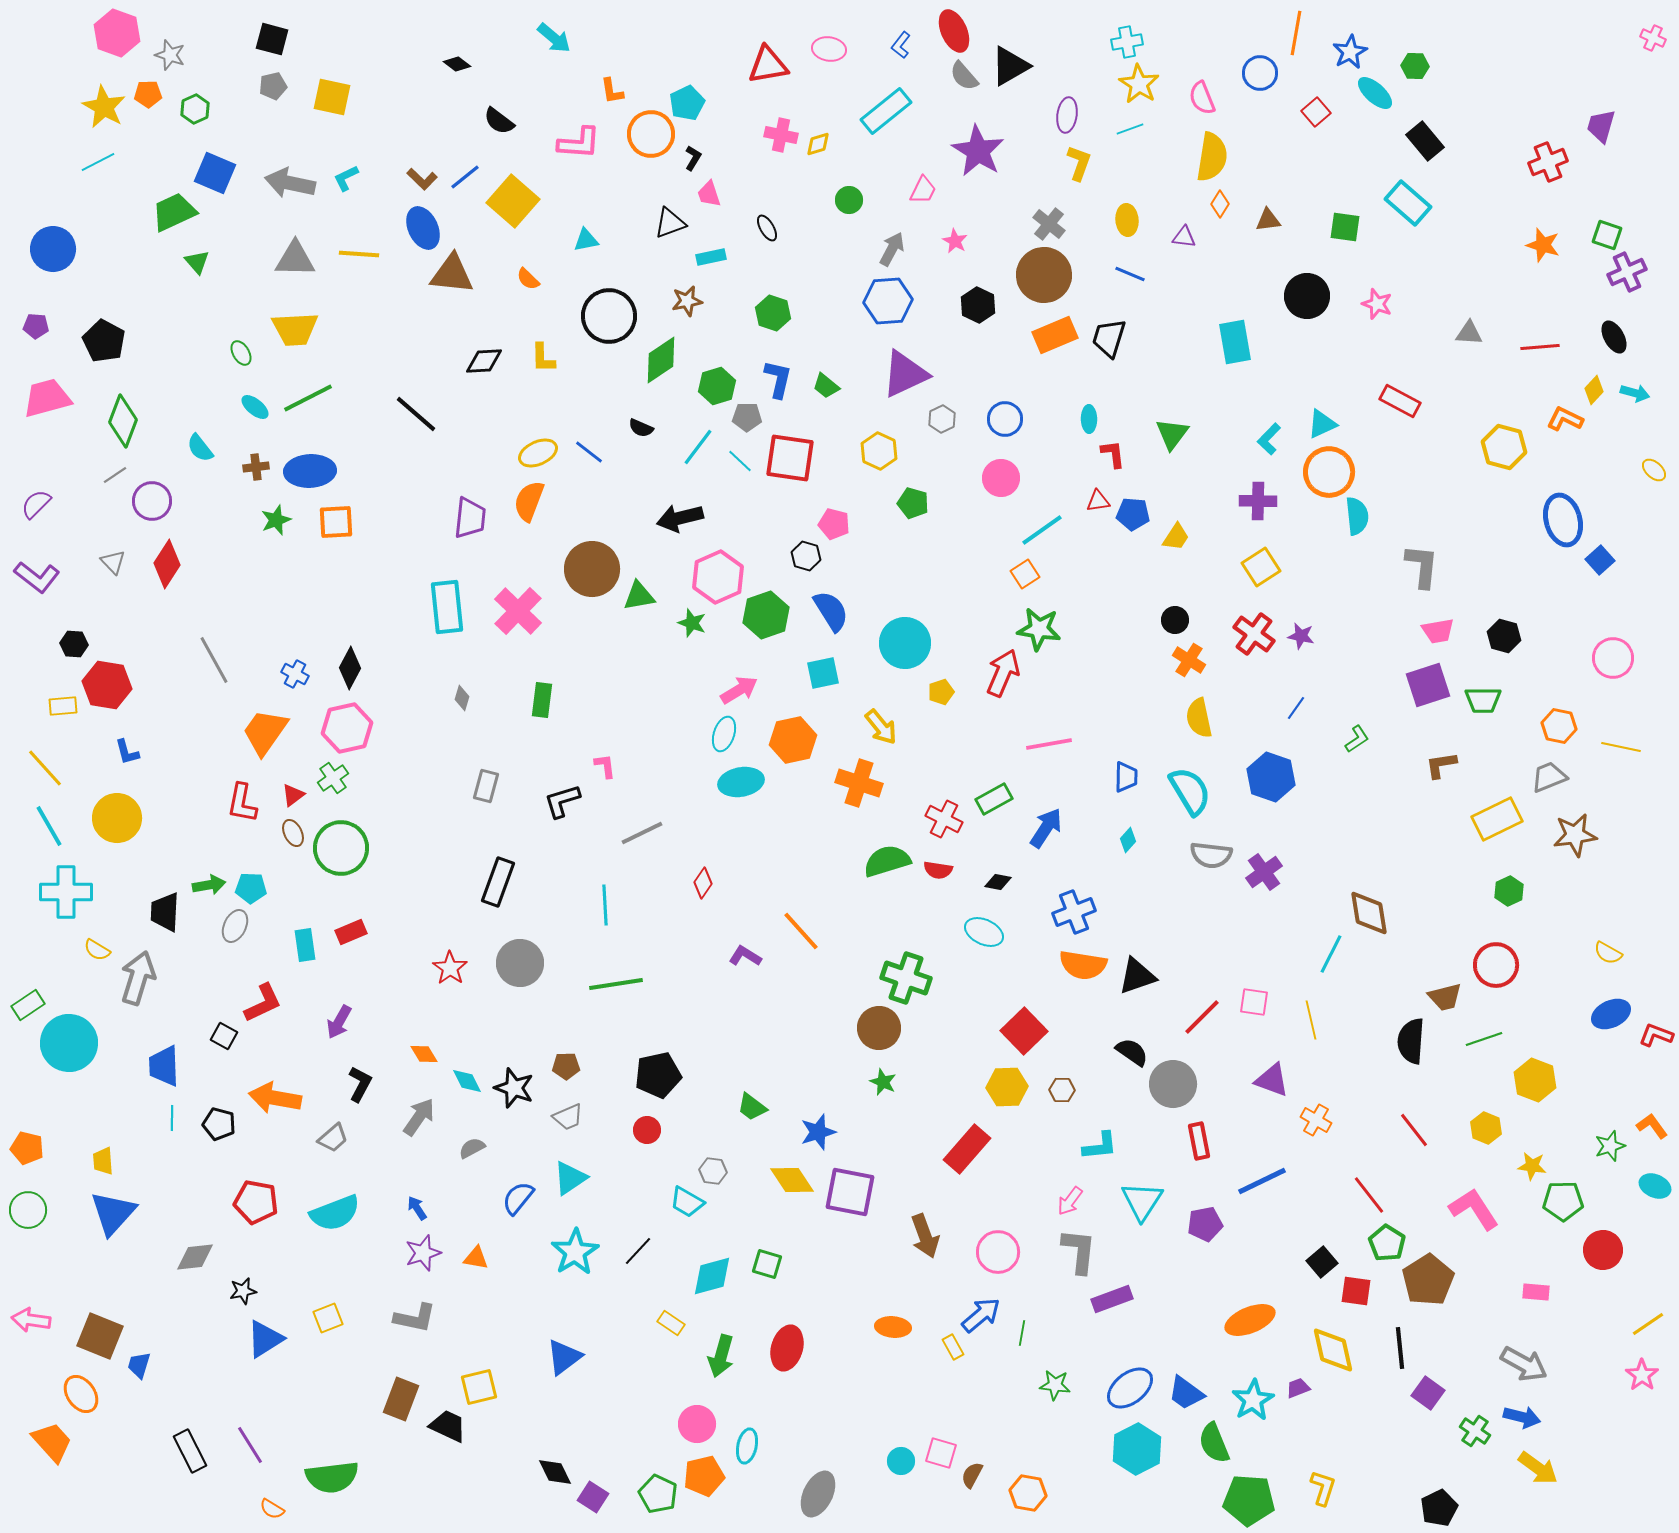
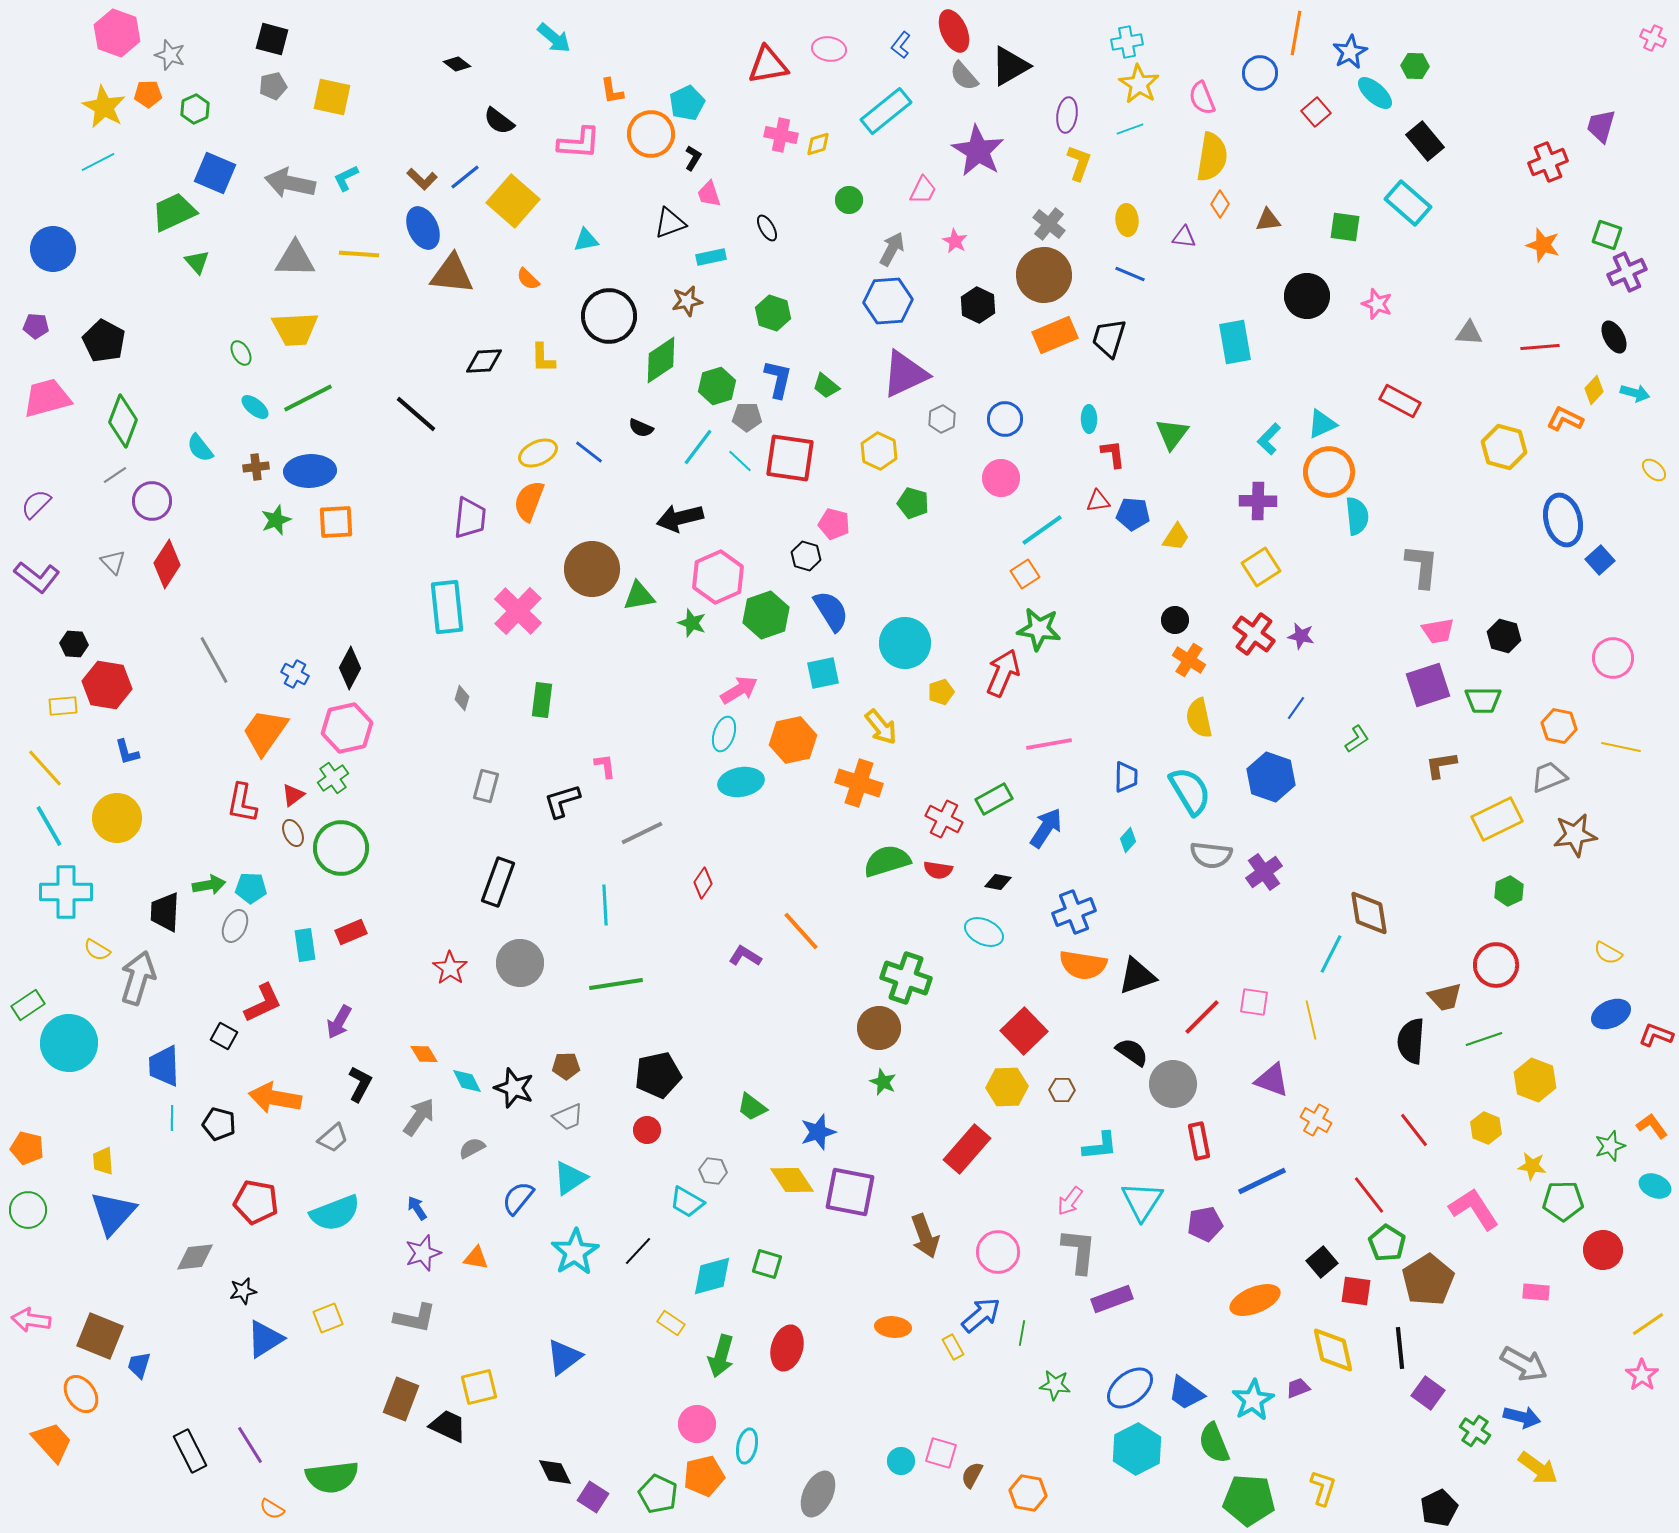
orange ellipse at (1250, 1320): moved 5 px right, 20 px up
